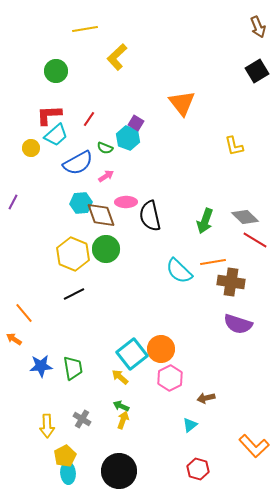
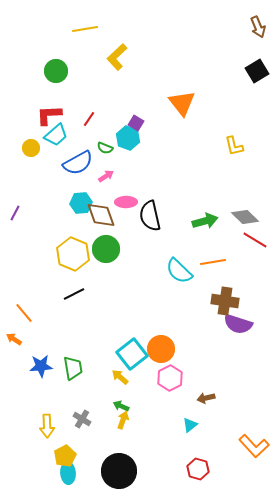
purple line at (13, 202): moved 2 px right, 11 px down
green arrow at (205, 221): rotated 125 degrees counterclockwise
brown cross at (231, 282): moved 6 px left, 19 px down
